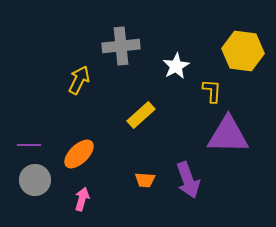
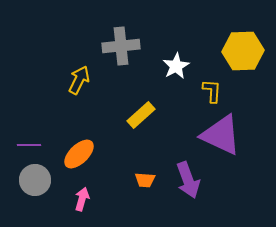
yellow hexagon: rotated 9 degrees counterclockwise
purple triangle: moved 7 px left; rotated 24 degrees clockwise
